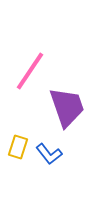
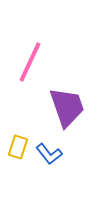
pink line: moved 9 px up; rotated 9 degrees counterclockwise
